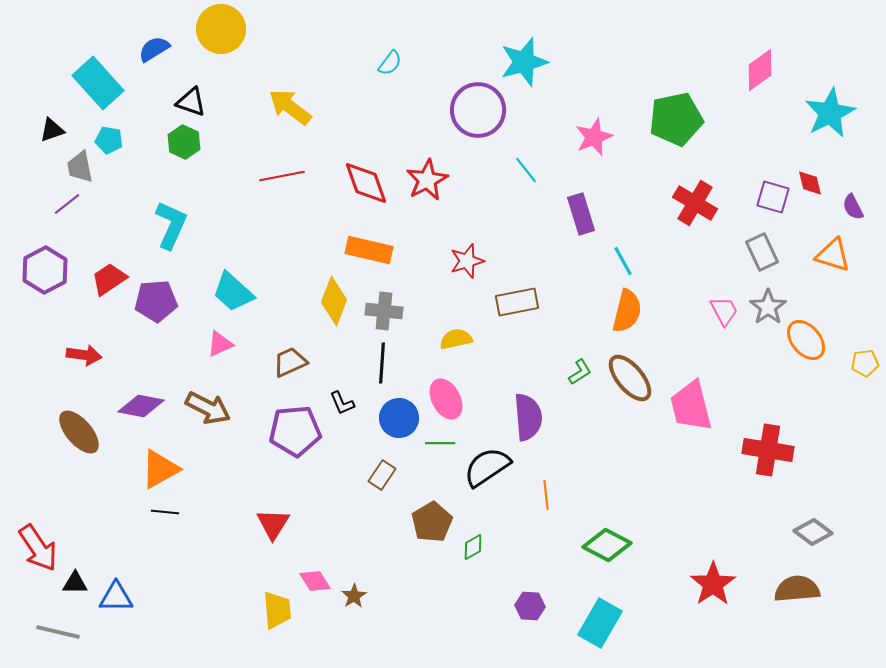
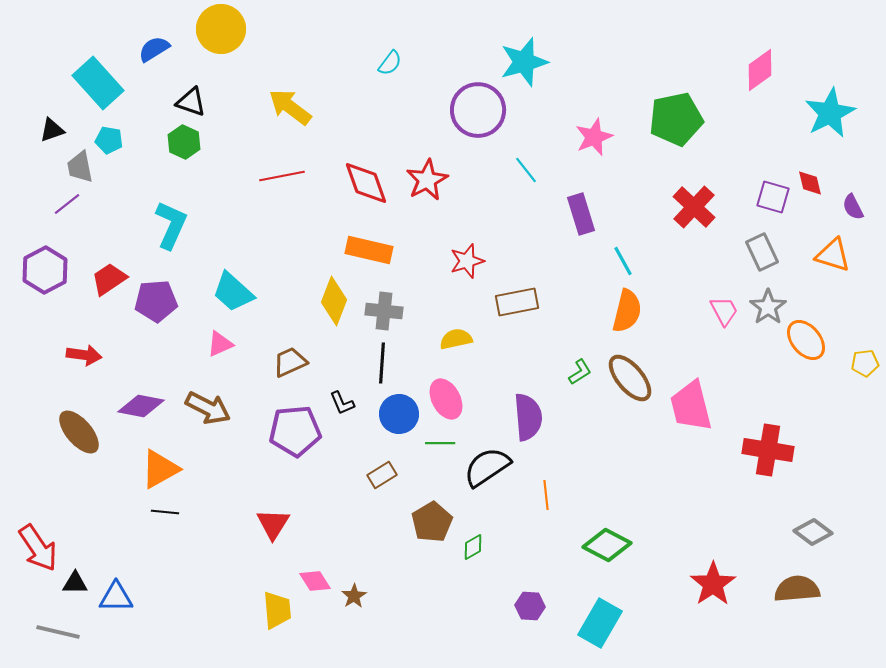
red cross at (695, 203): moved 1 px left, 4 px down; rotated 12 degrees clockwise
blue circle at (399, 418): moved 4 px up
brown rectangle at (382, 475): rotated 24 degrees clockwise
